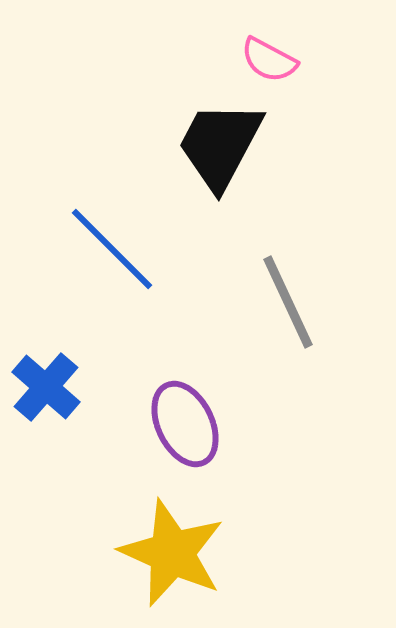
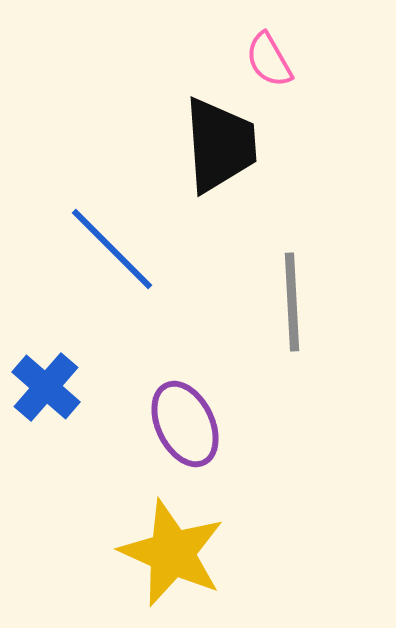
pink semicircle: rotated 32 degrees clockwise
black trapezoid: rotated 148 degrees clockwise
gray line: moved 4 px right; rotated 22 degrees clockwise
